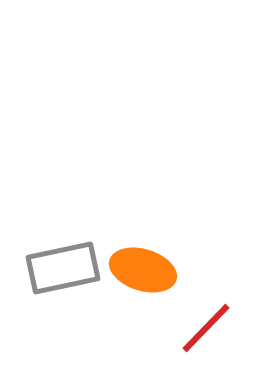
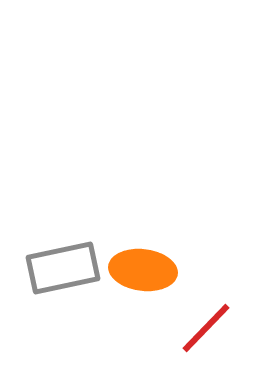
orange ellipse: rotated 10 degrees counterclockwise
